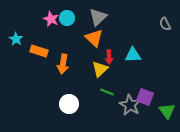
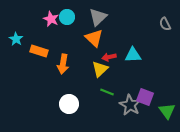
cyan circle: moved 1 px up
red arrow: rotated 80 degrees clockwise
